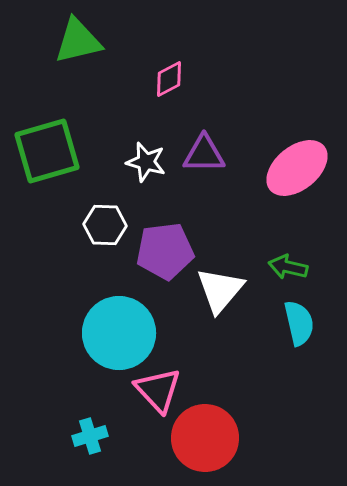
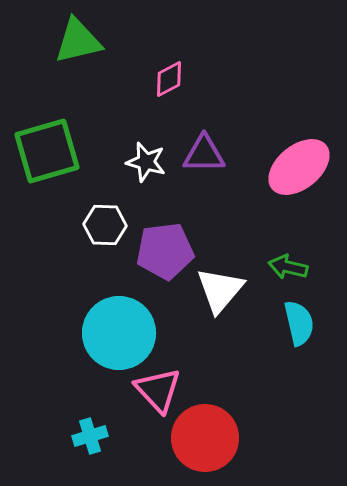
pink ellipse: moved 2 px right, 1 px up
